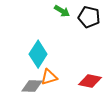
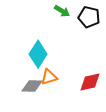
red diamond: moved 1 px down; rotated 25 degrees counterclockwise
